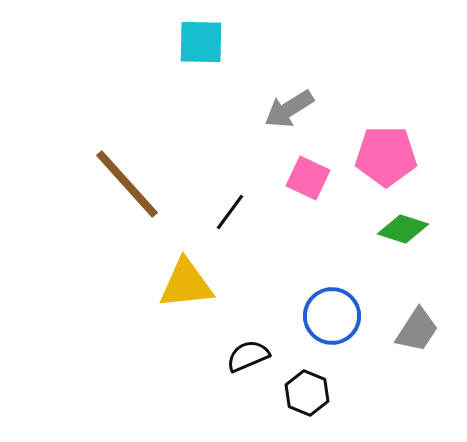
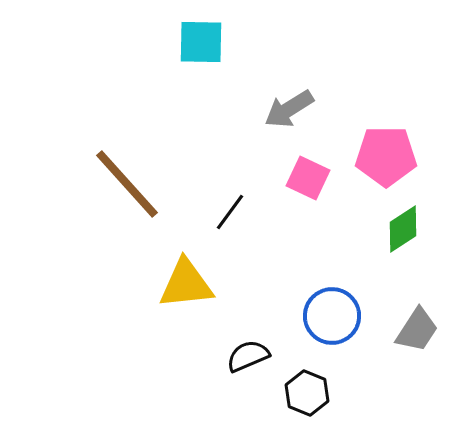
green diamond: rotated 51 degrees counterclockwise
